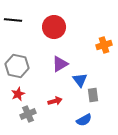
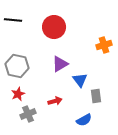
gray rectangle: moved 3 px right, 1 px down
